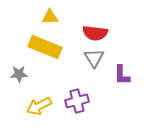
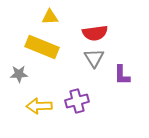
red semicircle: rotated 15 degrees counterclockwise
yellow rectangle: moved 3 px left
yellow arrow: rotated 25 degrees clockwise
